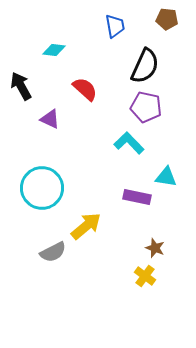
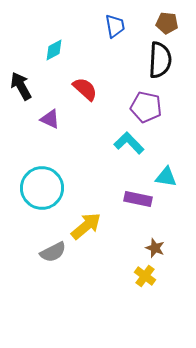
brown pentagon: moved 4 px down
cyan diamond: rotated 35 degrees counterclockwise
black semicircle: moved 15 px right, 6 px up; rotated 21 degrees counterclockwise
purple rectangle: moved 1 px right, 2 px down
